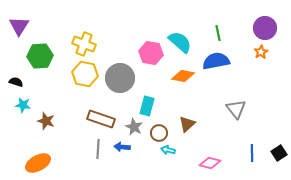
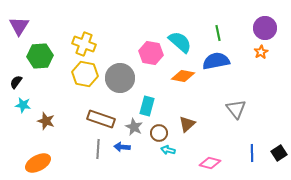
black semicircle: rotated 72 degrees counterclockwise
